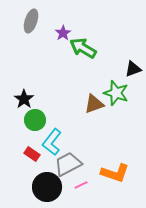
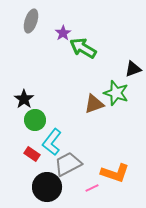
pink line: moved 11 px right, 3 px down
